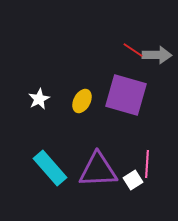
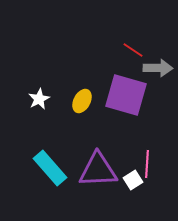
gray arrow: moved 1 px right, 13 px down
